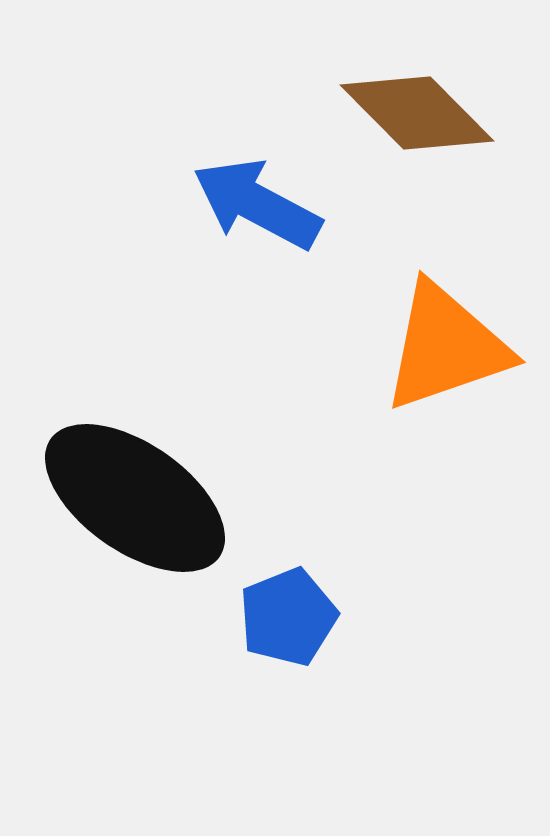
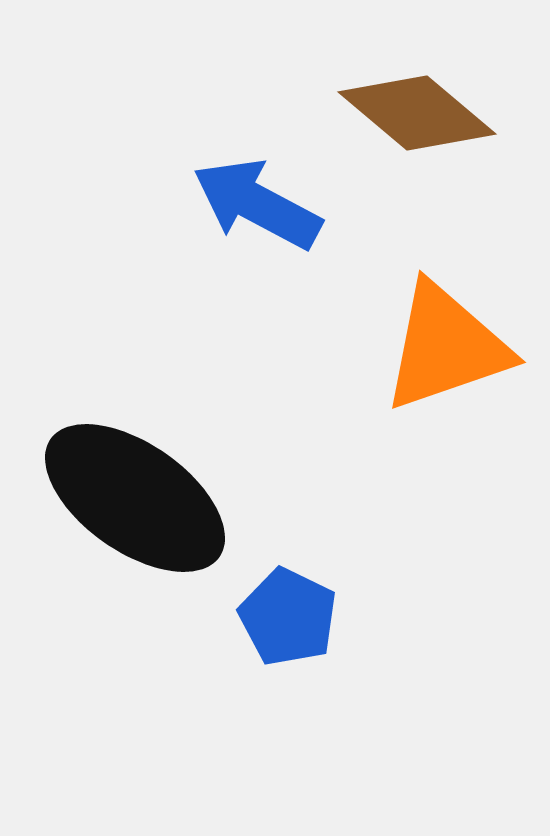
brown diamond: rotated 5 degrees counterclockwise
blue pentagon: rotated 24 degrees counterclockwise
